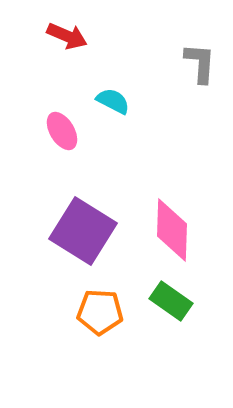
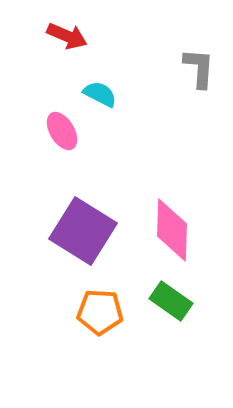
gray L-shape: moved 1 px left, 5 px down
cyan semicircle: moved 13 px left, 7 px up
